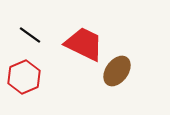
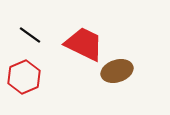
brown ellipse: rotated 36 degrees clockwise
